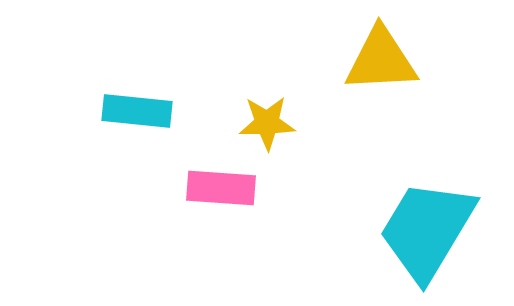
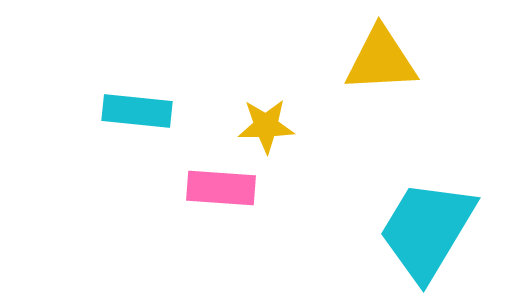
yellow star: moved 1 px left, 3 px down
